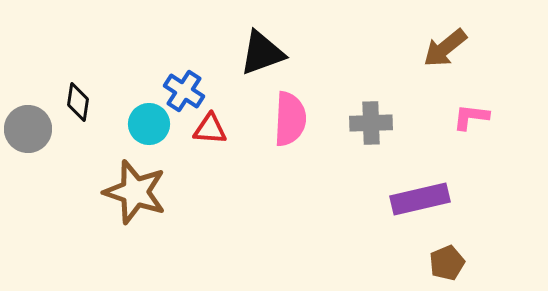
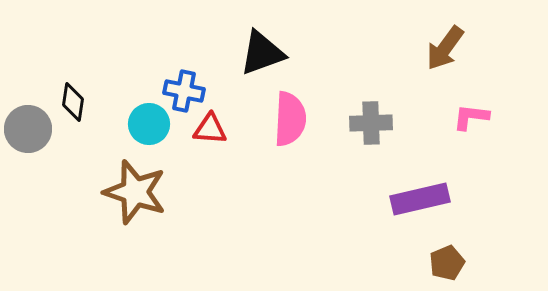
brown arrow: rotated 15 degrees counterclockwise
blue cross: rotated 21 degrees counterclockwise
black diamond: moved 5 px left
